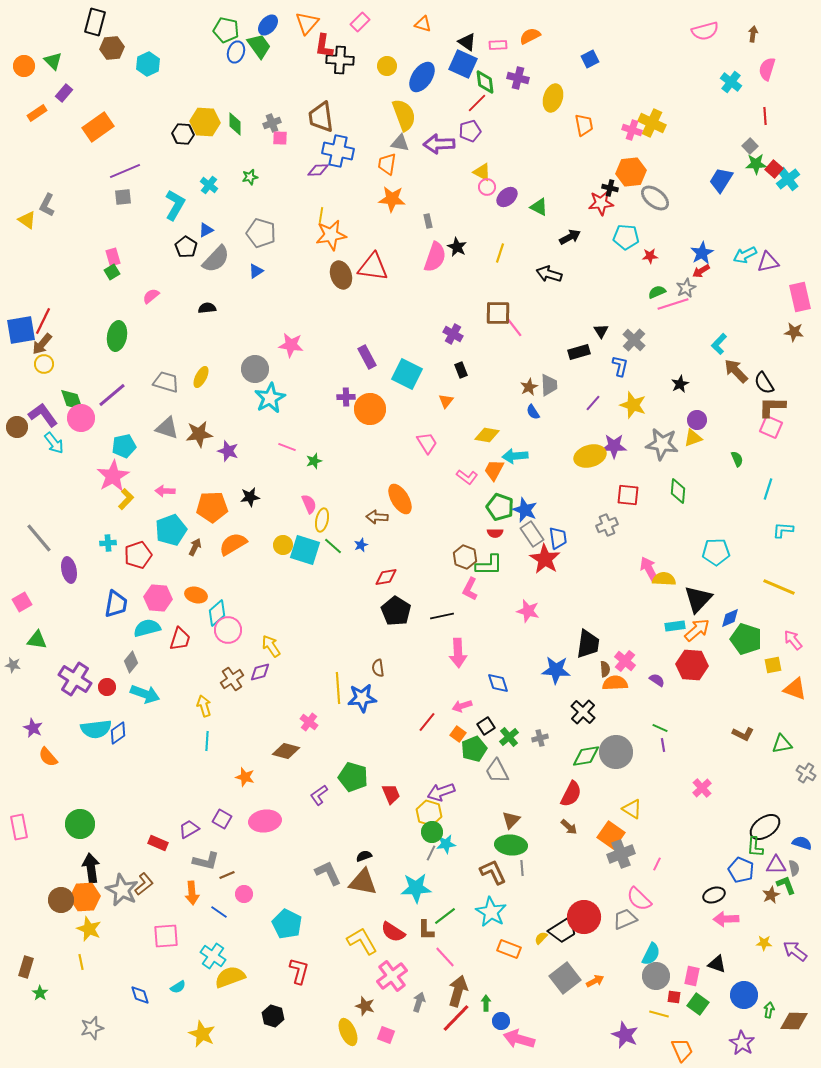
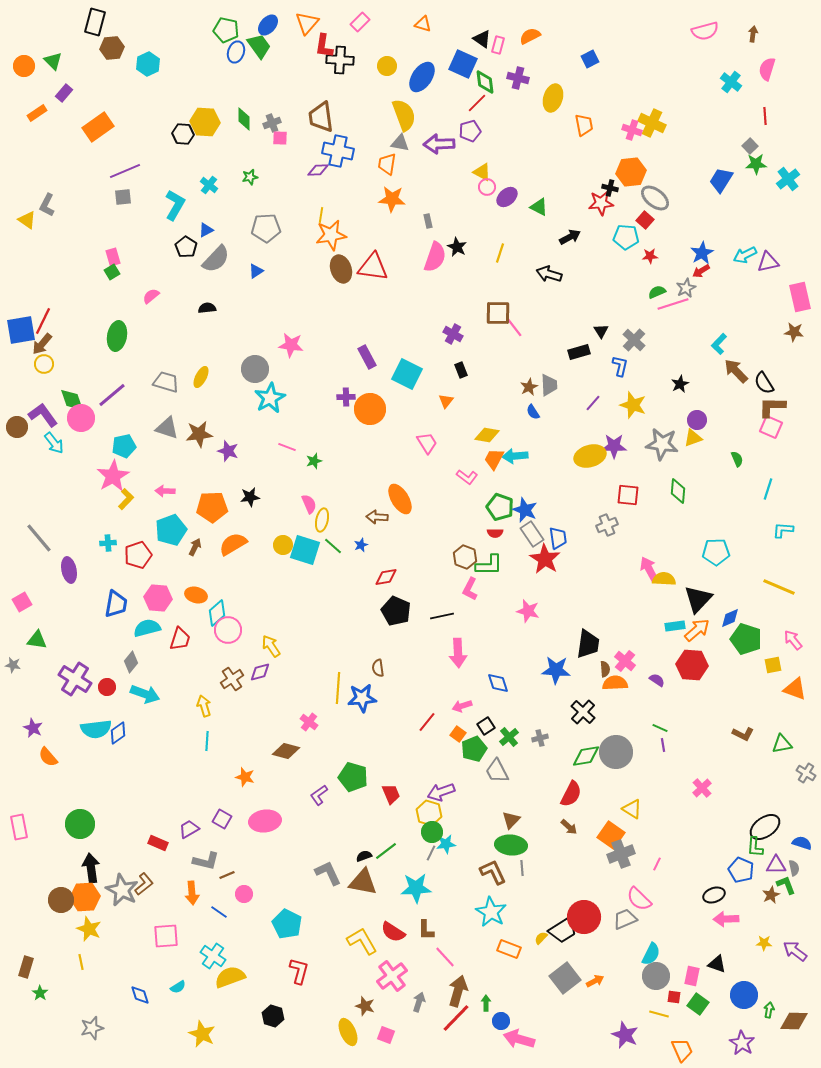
black triangle at (467, 42): moved 15 px right, 3 px up
pink rectangle at (498, 45): rotated 72 degrees counterclockwise
green diamond at (235, 124): moved 9 px right, 5 px up
red square at (774, 169): moved 129 px left, 51 px down
gray pentagon at (261, 233): moved 5 px right, 5 px up; rotated 20 degrees counterclockwise
brown ellipse at (341, 275): moved 6 px up
orange trapezoid at (494, 470): moved 11 px up
black pentagon at (396, 611): rotated 8 degrees counterclockwise
yellow line at (338, 688): rotated 8 degrees clockwise
green line at (445, 916): moved 59 px left, 65 px up
